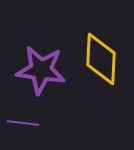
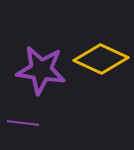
yellow diamond: rotated 68 degrees counterclockwise
